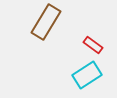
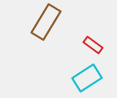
cyan rectangle: moved 3 px down
